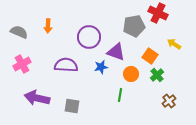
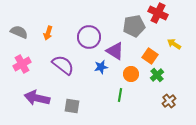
orange arrow: moved 7 px down; rotated 16 degrees clockwise
purple triangle: moved 1 px left, 1 px up; rotated 12 degrees clockwise
purple semicircle: moved 3 px left; rotated 35 degrees clockwise
